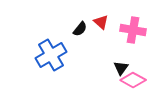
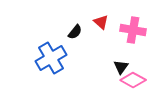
black semicircle: moved 5 px left, 3 px down
blue cross: moved 3 px down
black triangle: moved 1 px up
